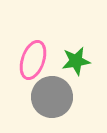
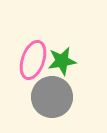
green star: moved 14 px left
